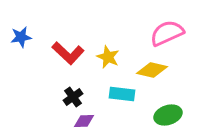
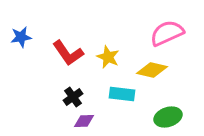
red L-shape: rotated 12 degrees clockwise
green ellipse: moved 2 px down
